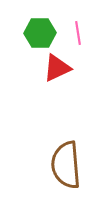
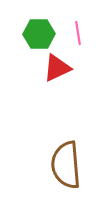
green hexagon: moved 1 px left, 1 px down
